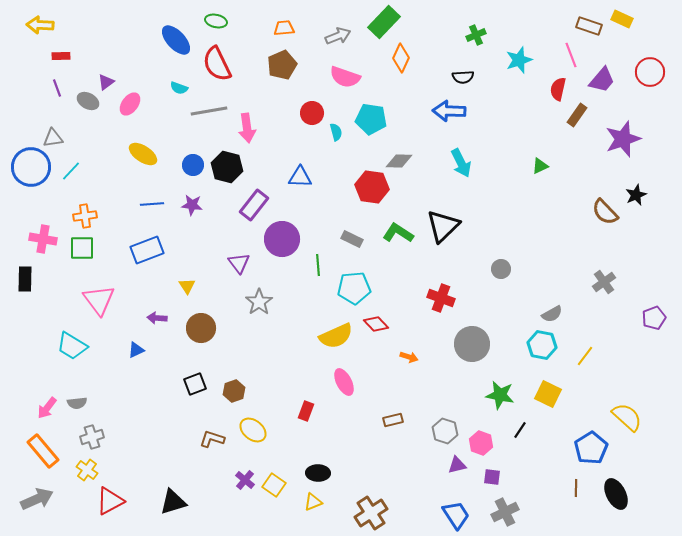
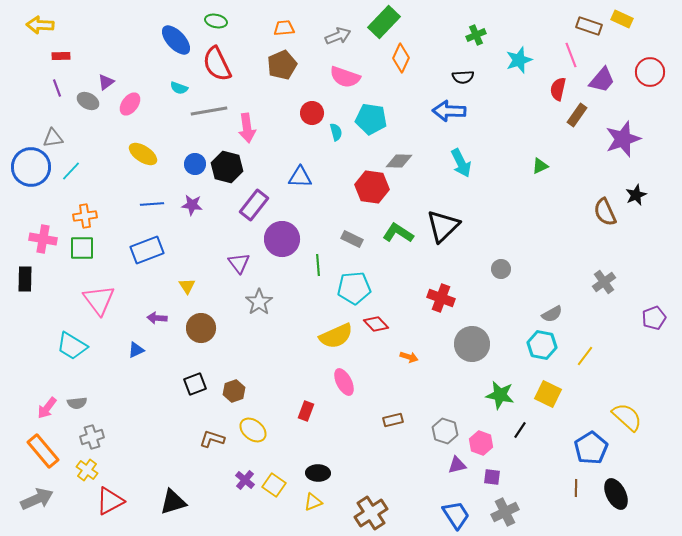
blue circle at (193, 165): moved 2 px right, 1 px up
brown semicircle at (605, 212): rotated 20 degrees clockwise
